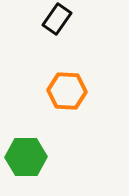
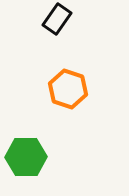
orange hexagon: moved 1 px right, 2 px up; rotated 15 degrees clockwise
